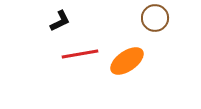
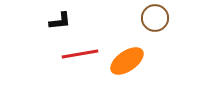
black L-shape: rotated 20 degrees clockwise
